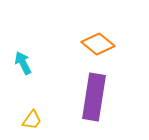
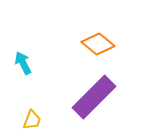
purple rectangle: rotated 36 degrees clockwise
yellow trapezoid: rotated 15 degrees counterclockwise
